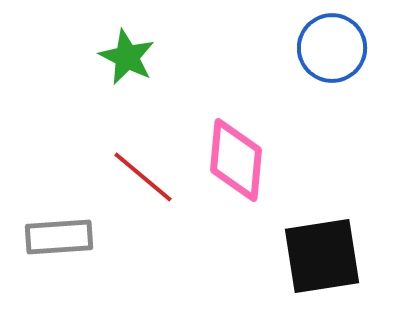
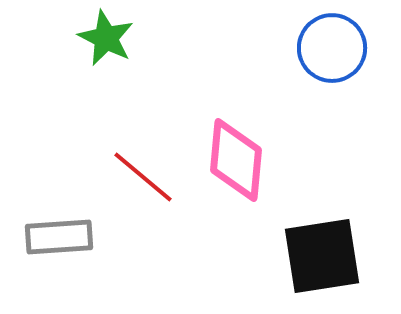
green star: moved 21 px left, 19 px up
